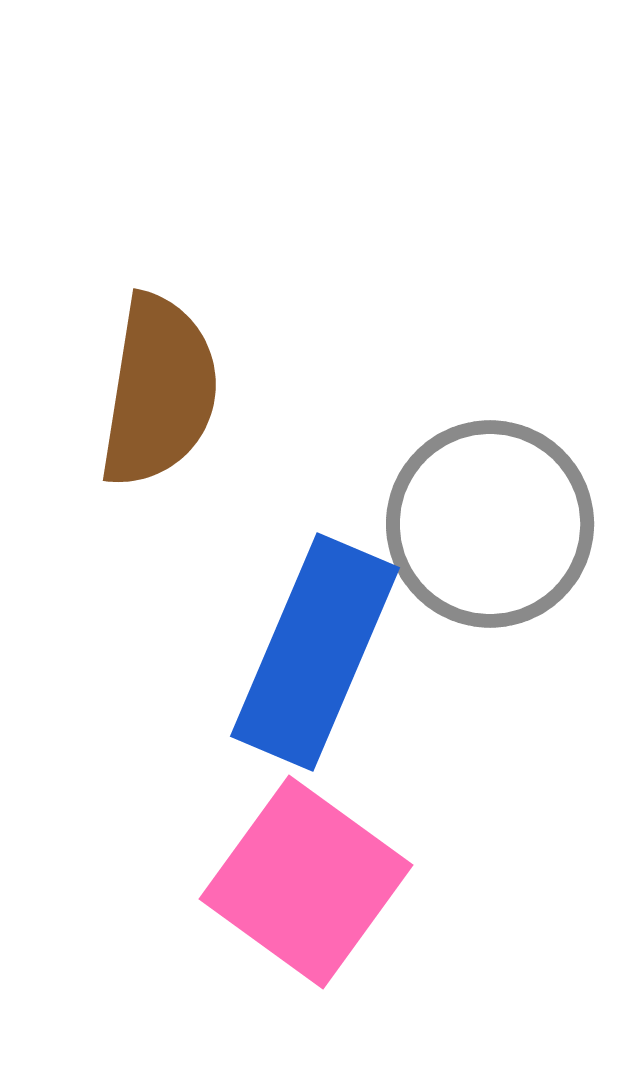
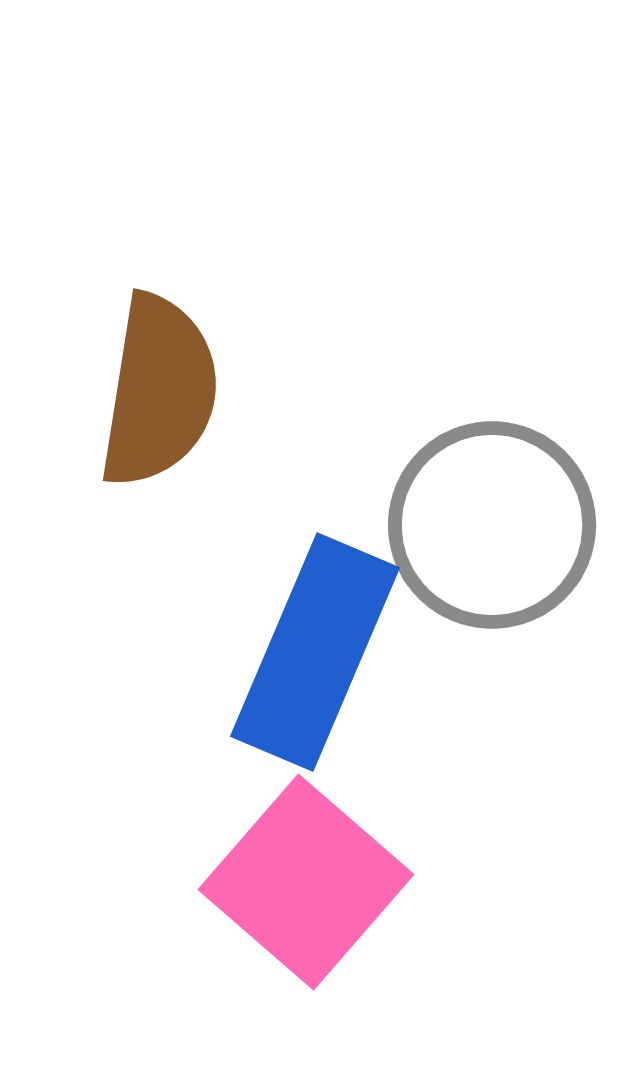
gray circle: moved 2 px right, 1 px down
pink square: rotated 5 degrees clockwise
